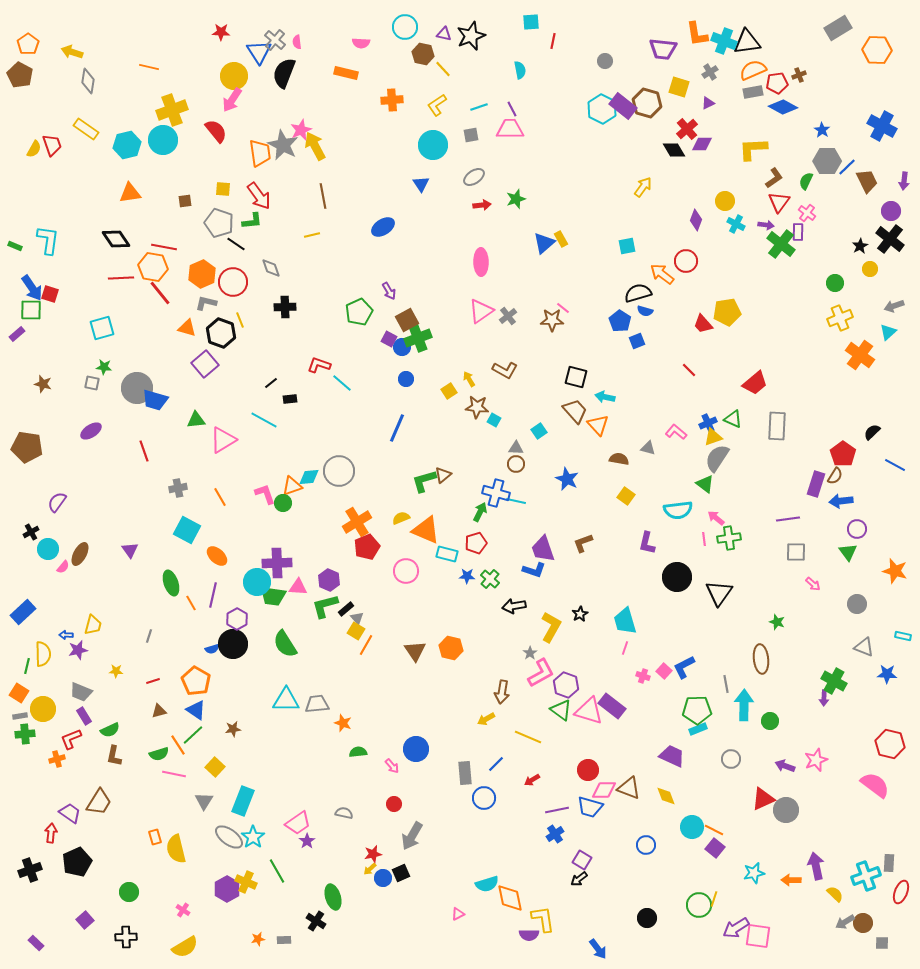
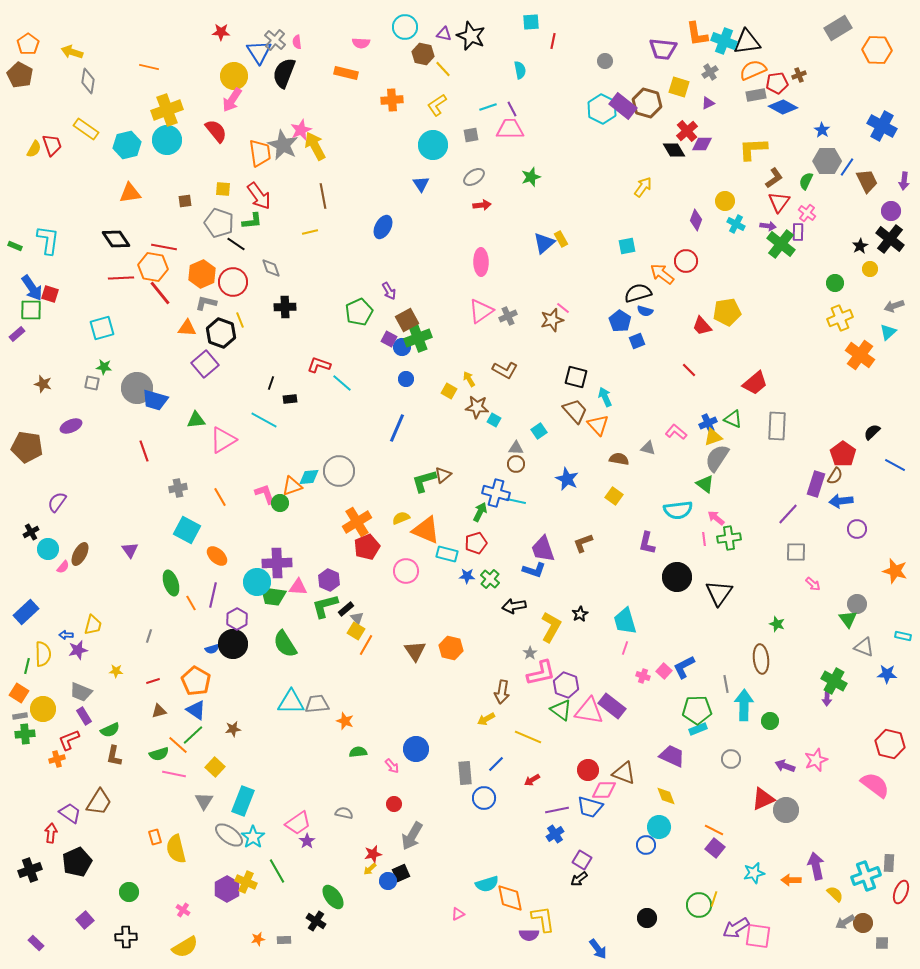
black star at (471, 36): rotated 28 degrees counterclockwise
gray rectangle at (753, 92): moved 3 px right, 3 px down
cyan line at (479, 107): moved 9 px right
yellow cross at (172, 110): moved 5 px left
red cross at (687, 129): moved 2 px down
cyan circle at (163, 140): moved 4 px right
blue line at (847, 167): rotated 12 degrees counterclockwise
green star at (516, 199): moved 15 px right, 22 px up
purple arrow at (766, 225): moved 2 px right, 1 px down
blue ellipse at (383, 227): rotated 30 degrees counterclockwise
yellow line at (312, 235): moved 2 px left, 3 px up
gray cross at (508, 316): rotated 12 degrees clockwise
brown star at (552, 320): rotated 15 degrees counterclockwise
red trapezoid at (703, 324): moved 1 px left, 2 px down
orange triangle at (187, 328): rotated 12 degrees counterclockwise
black line at (271, 383): rotated 32 degrees counterclockwise
yellow square at (449, 391): rotated 28 degrees counterclockwise
cyan arrow at (605, 397): rotated 54 degrees clockwise
purple ellipse at (91, 431): moved 20 px left, 5 px up; rotated 10 degrees clockwise
yellow square at (626, 496): moved 12 px left
green circle at (283, 503): moved 3 px left
purple line at (788, 519): moved 5 px up; rotated 40 degrees counterclockwise
green triangle at (848, 552): moved 67 px down
blue rectangle at (23, 612): moved 3 px right
green star at (777, 622): moved 2 px down
pink L-shape at (541, 673): rotated 16 degrees clockwise
purple arrow at (824, 698): moved 3 px right
cyan triangle at (286, 700): moved 5 px right, 2 px down
pink triangle at (589, 711): rotated 8 degrees counterclockwise
orange star at (343, 723): moved 2 px right, 2 px up
red L-shape at (71, 739): moved 2 px left, 1 px down
orange line at (178, 745): rotated 15 degrees counterclockwise
brown triangle at (629, 788): moved 5 px left, 15 px up
cyan circle at (692, 827): moved 33 px left
gray ellipse at (229, 837): moved 2 px up
blue circle at (383, 878): moved 5 px right, 3 px down
green ellipse at (333, 897): rotated 20 degrees counterclockwise
